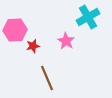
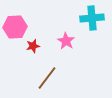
cyan cross: moved 4 px right, 1 px down; rotated 25 degrees clockwise
pink hexagon: moved 3 px up
brown line: rotated 60 degrees clockwise
